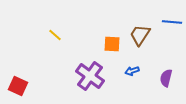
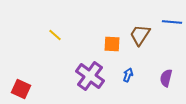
blue arrow: moved 4 px left, 4 px down; rotated 128 degrees clockwise
red square: moved 3 px right, 3 px down
